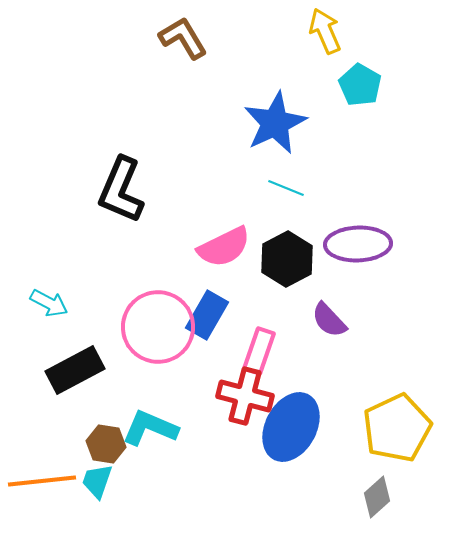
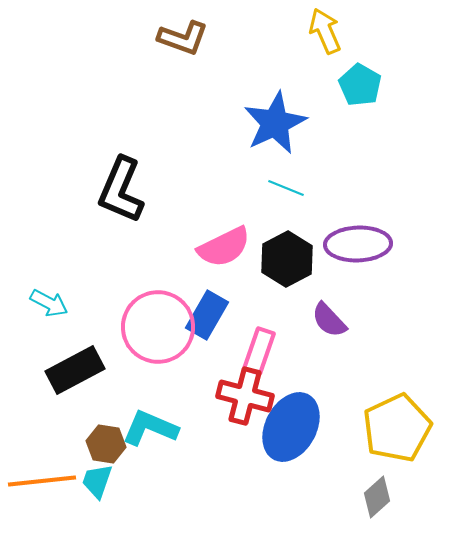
brown L-shape: rotated 141 degrees clockwise
